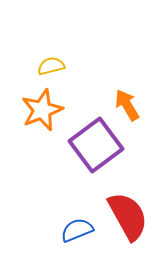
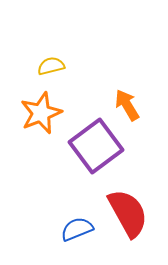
orange star: moved 1 px left, 3 px down
purple square: moved 1 px down
red semicircle: moved 3 px up
blue semicircle: moved 1 px up
